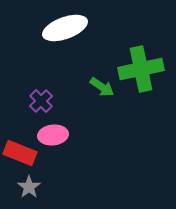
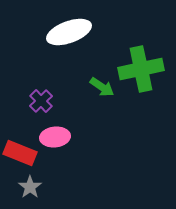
white ellipse: moved 4 px right, 4 px down
pink ellipse: moved 2 px right, 2 px down
gray star: moved 1 px right
